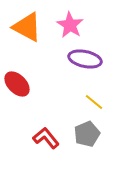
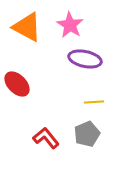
yellow line: rotated 42 degrees counterclockwise
